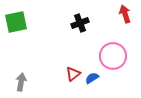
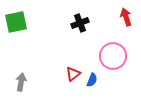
red arrow: moved 1 px right, 3 px down
blue semicircle: moved 2 px down; rotated 144 degrees clockwise
